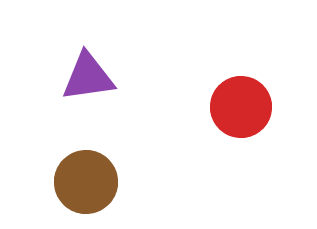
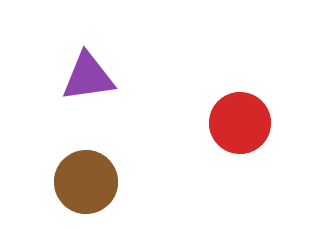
red circle: moved 1 px left, 16 px down
